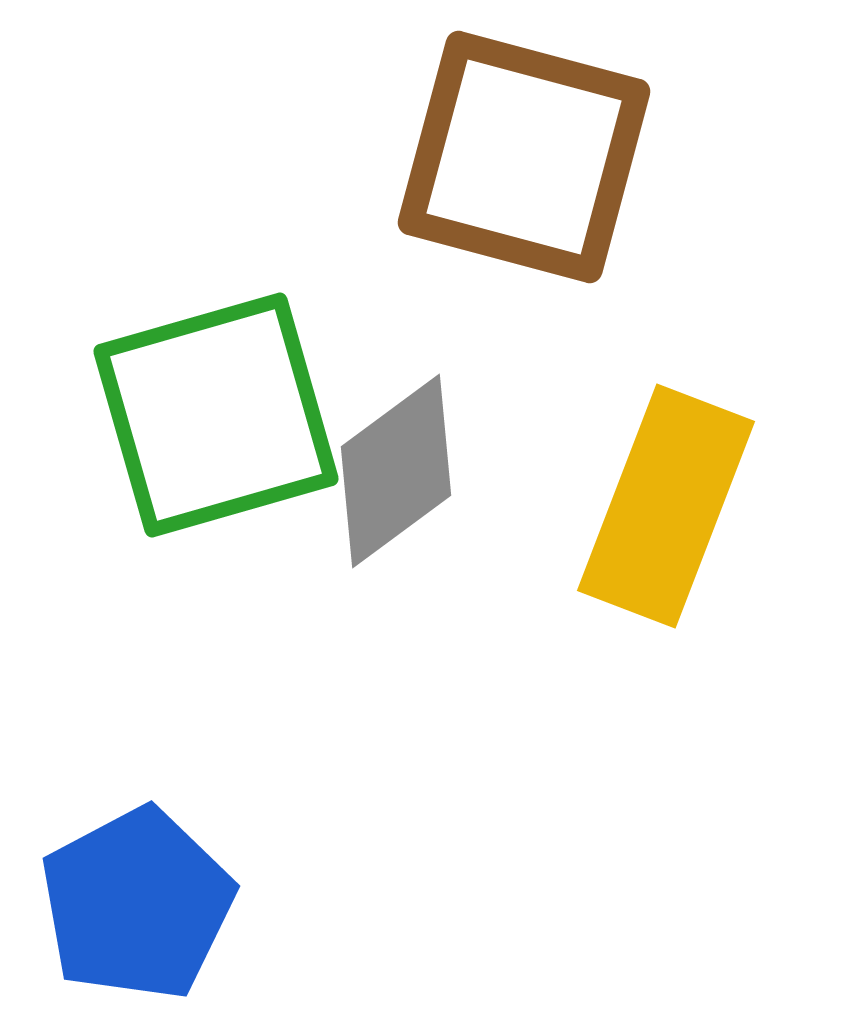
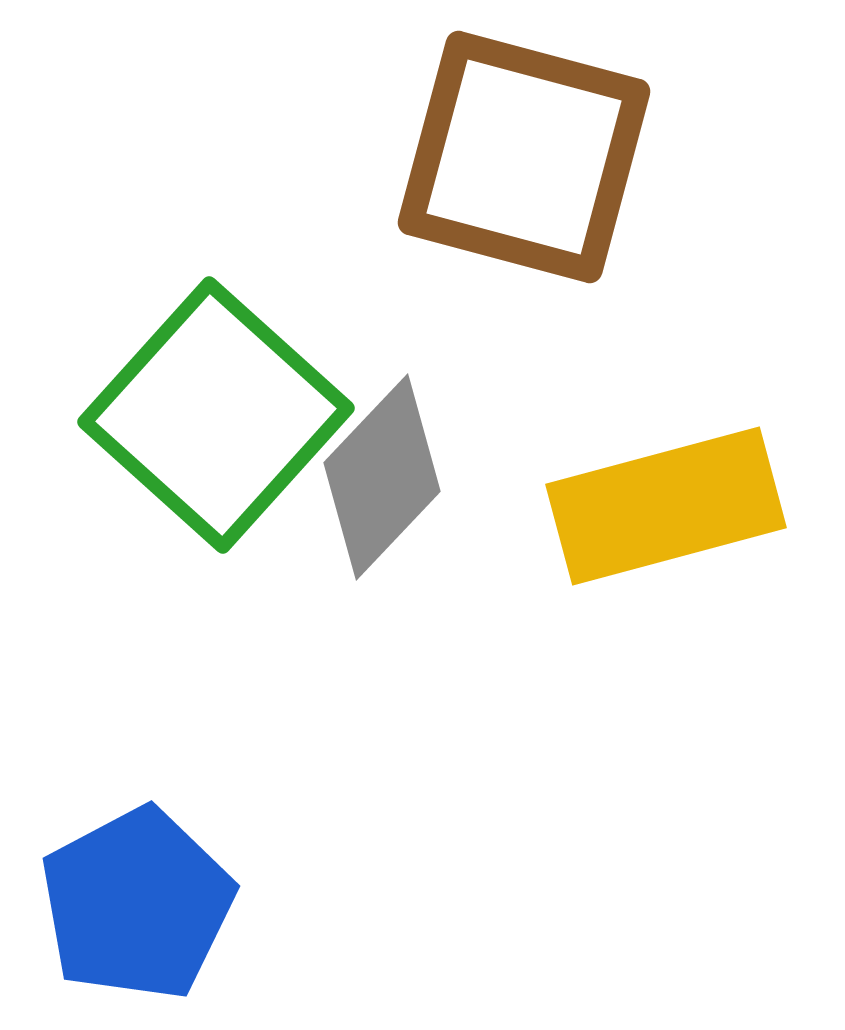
green square: rotated 32 degrees counterclockwise
gray diamond: moved 14 px left, 6 px down; rotated 10 degrees counterclockwise
yellow rectangle: rotated 54 degrees clockwise
